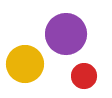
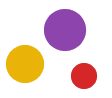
purple circle: moved 1 px left, 4 px up
